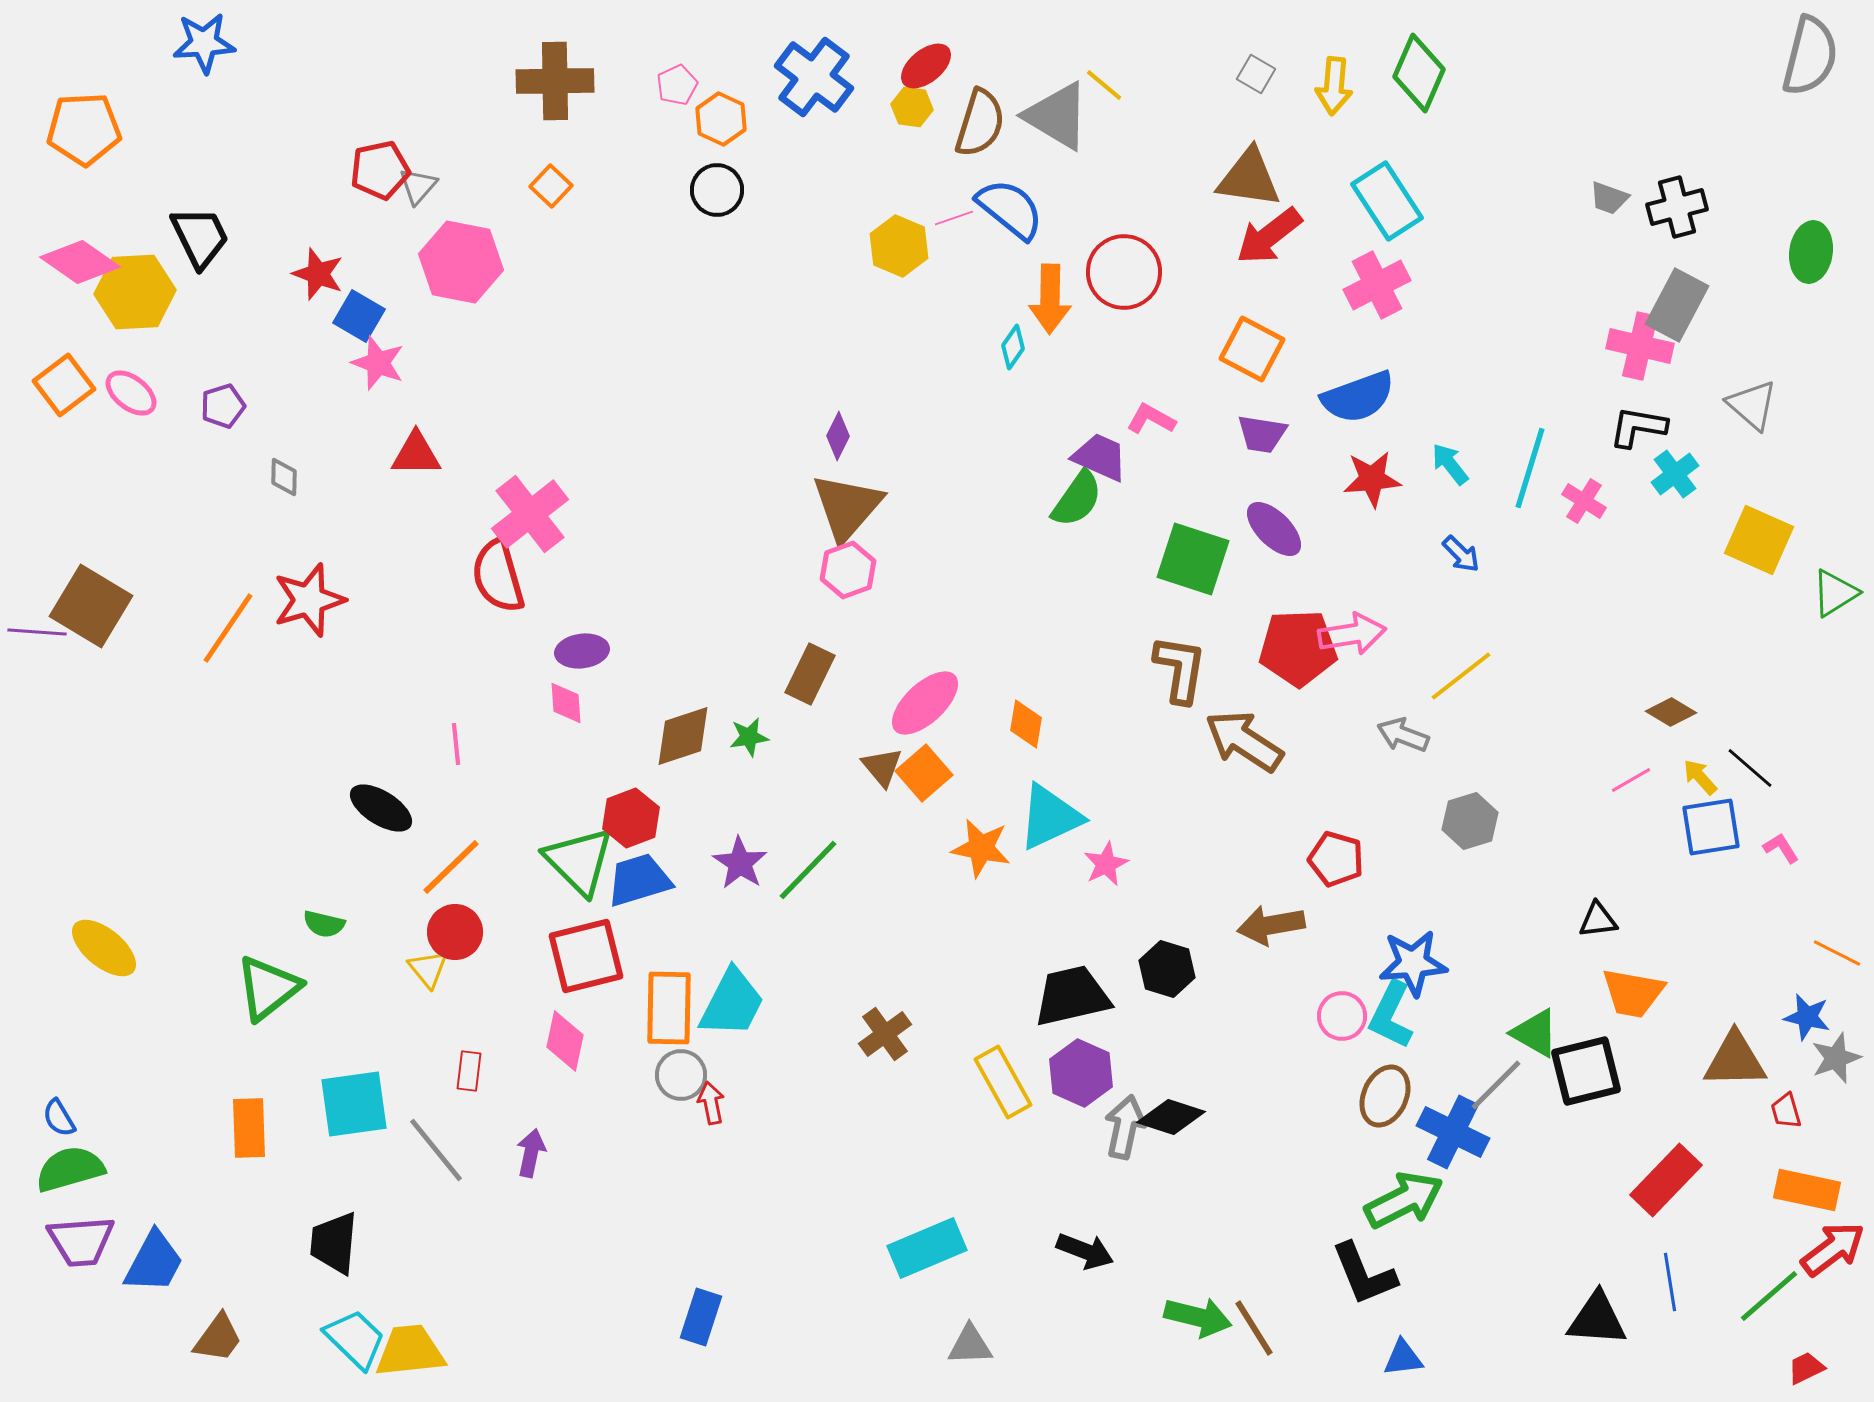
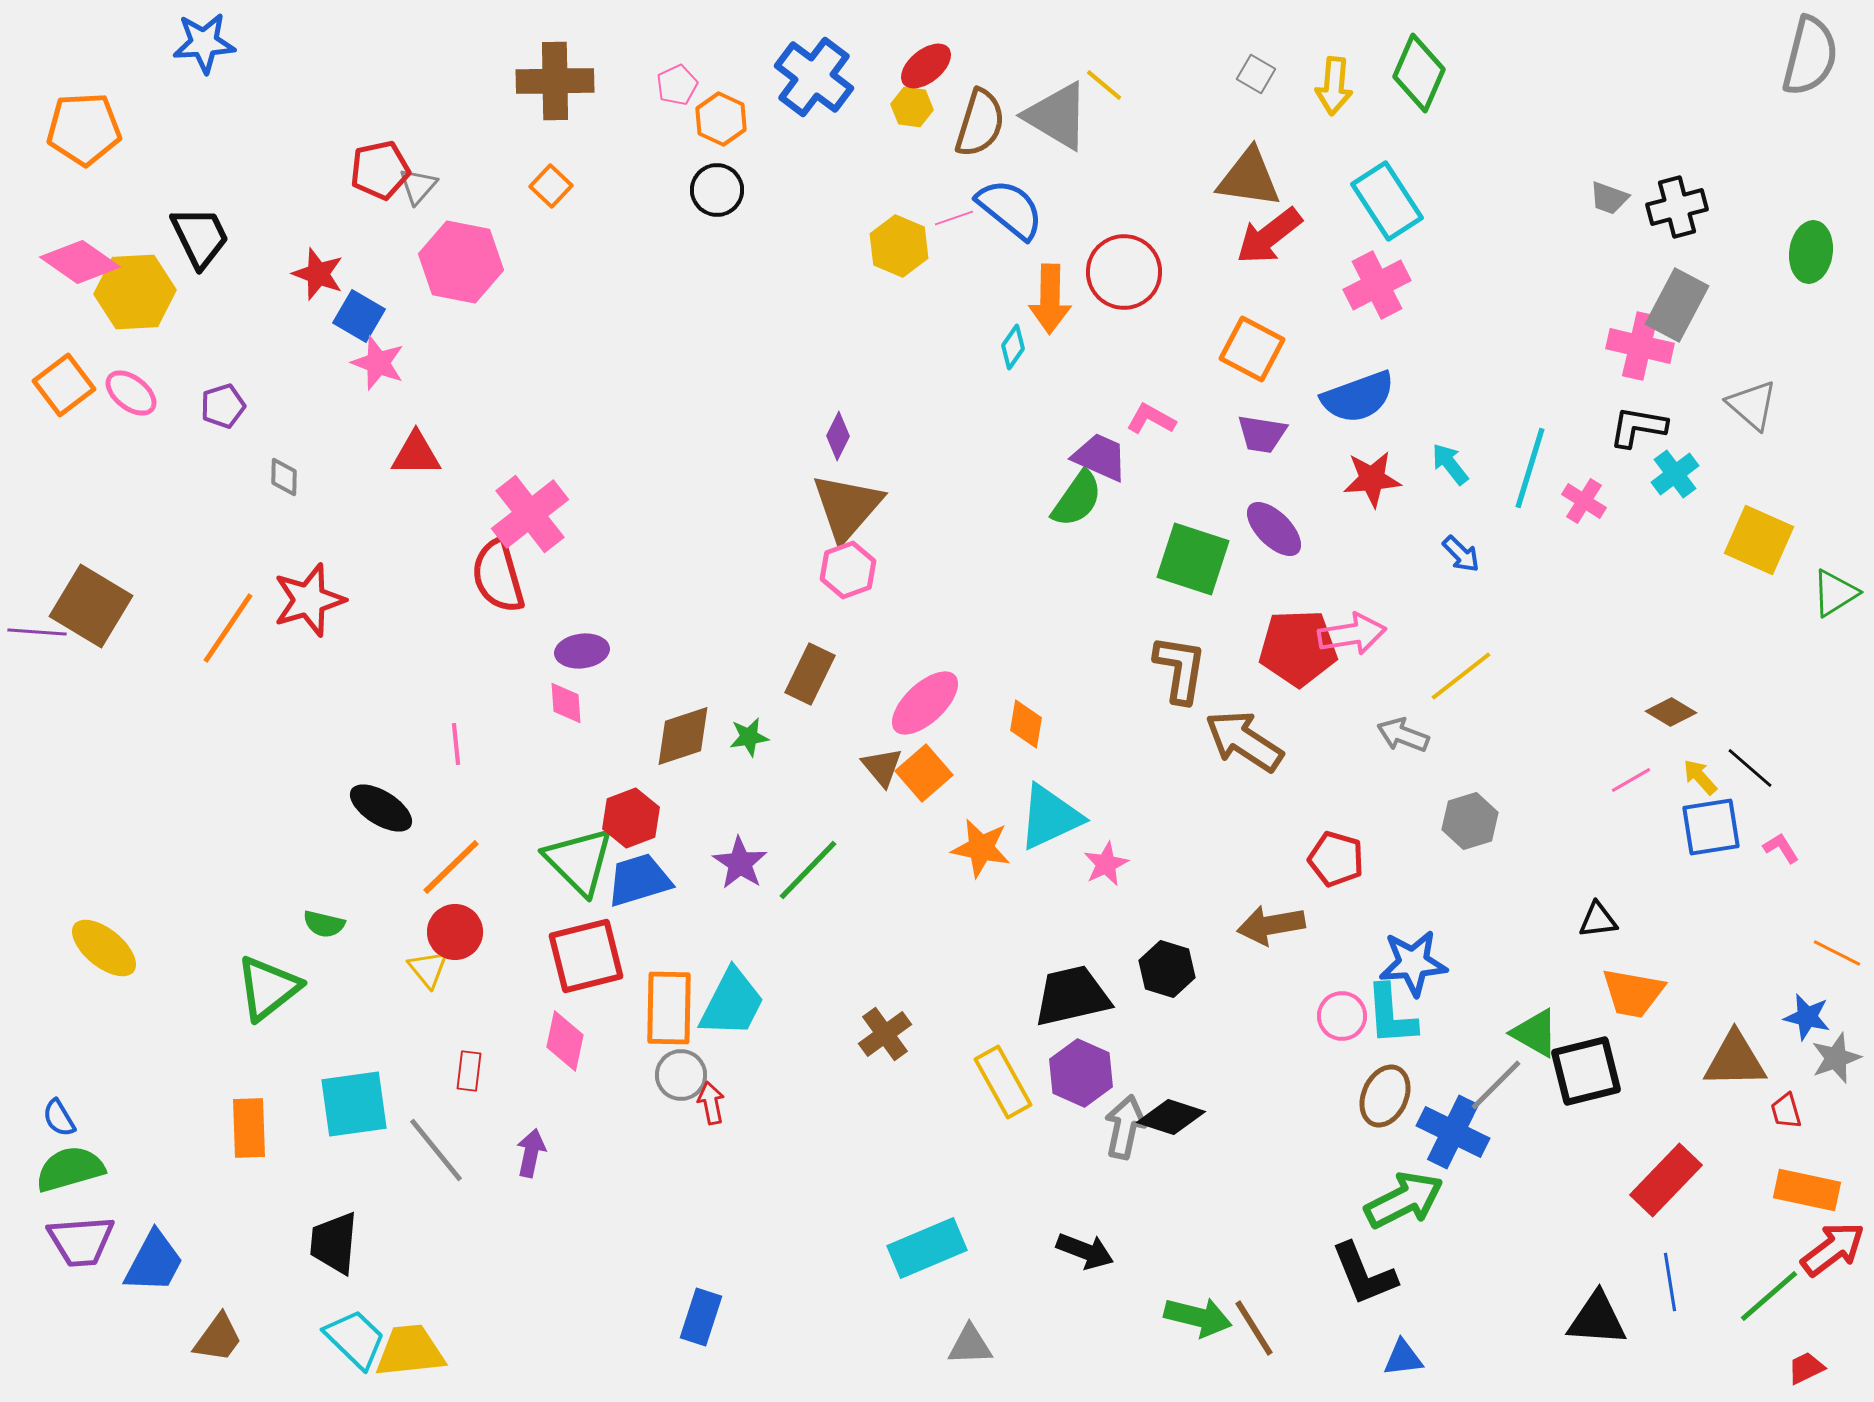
cyan L-shape at (1391, 1015): rotated 30 degrees counterclockwise
